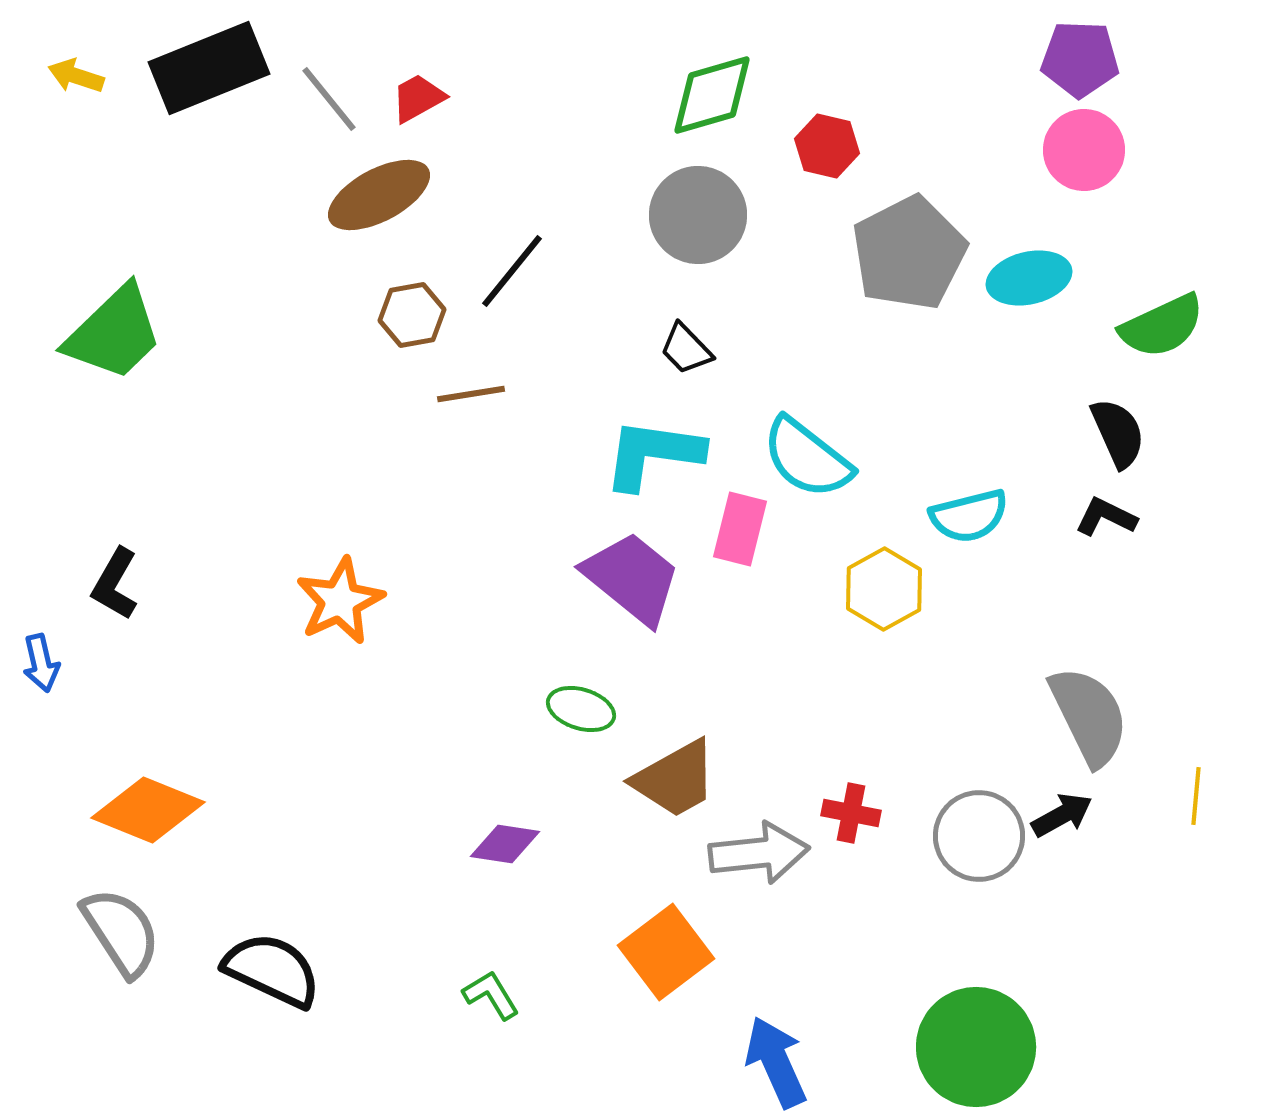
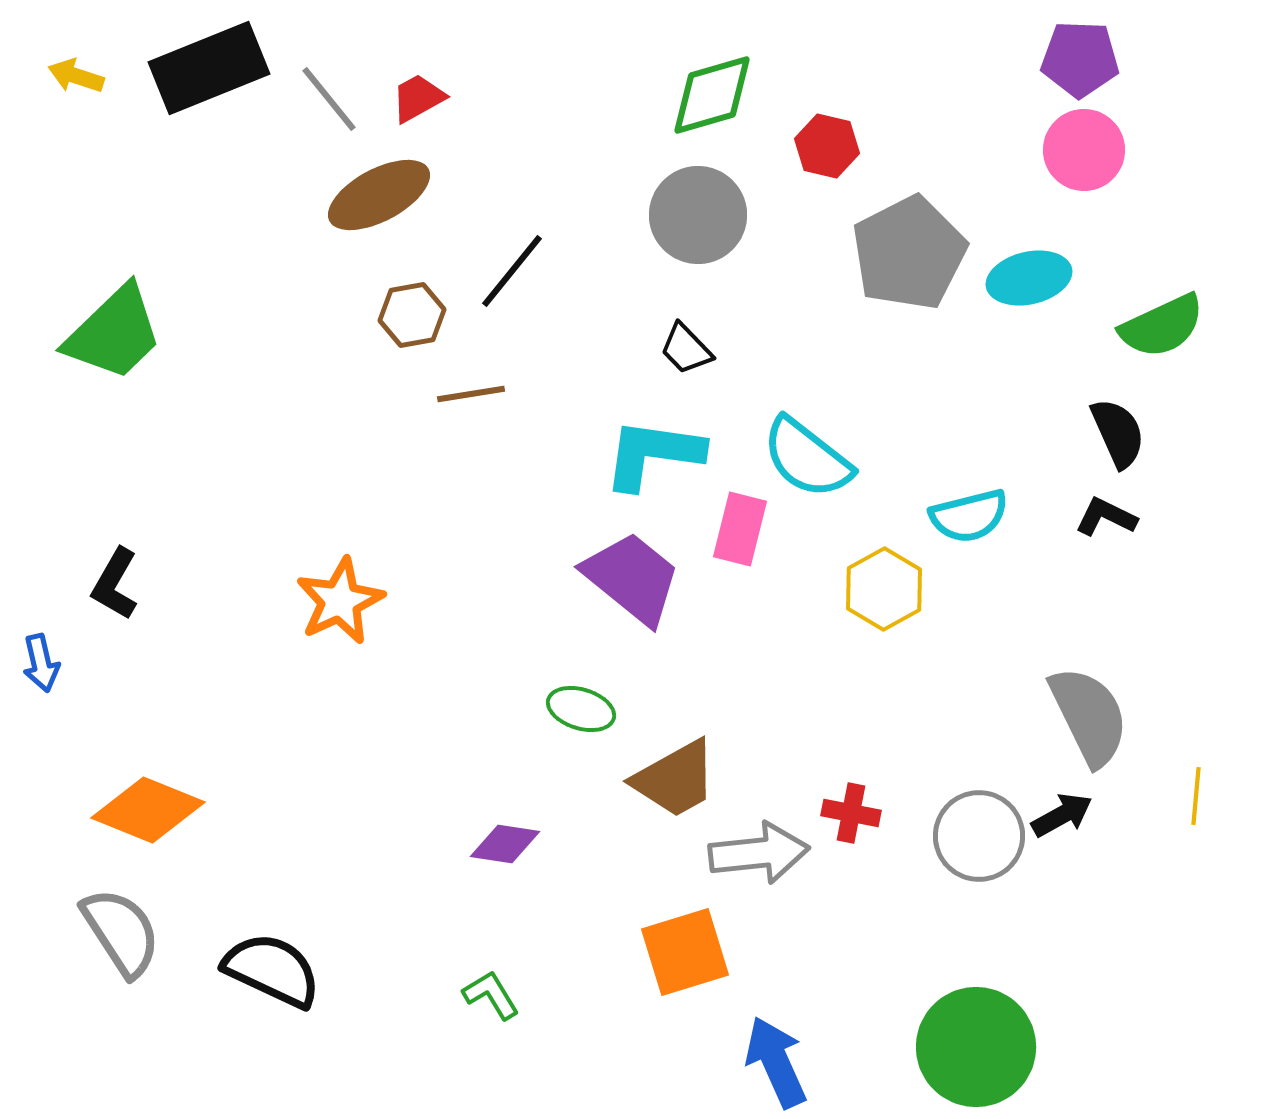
orange square at (666, 952): moved 19 px right; rotated 20 degrees clockwise
